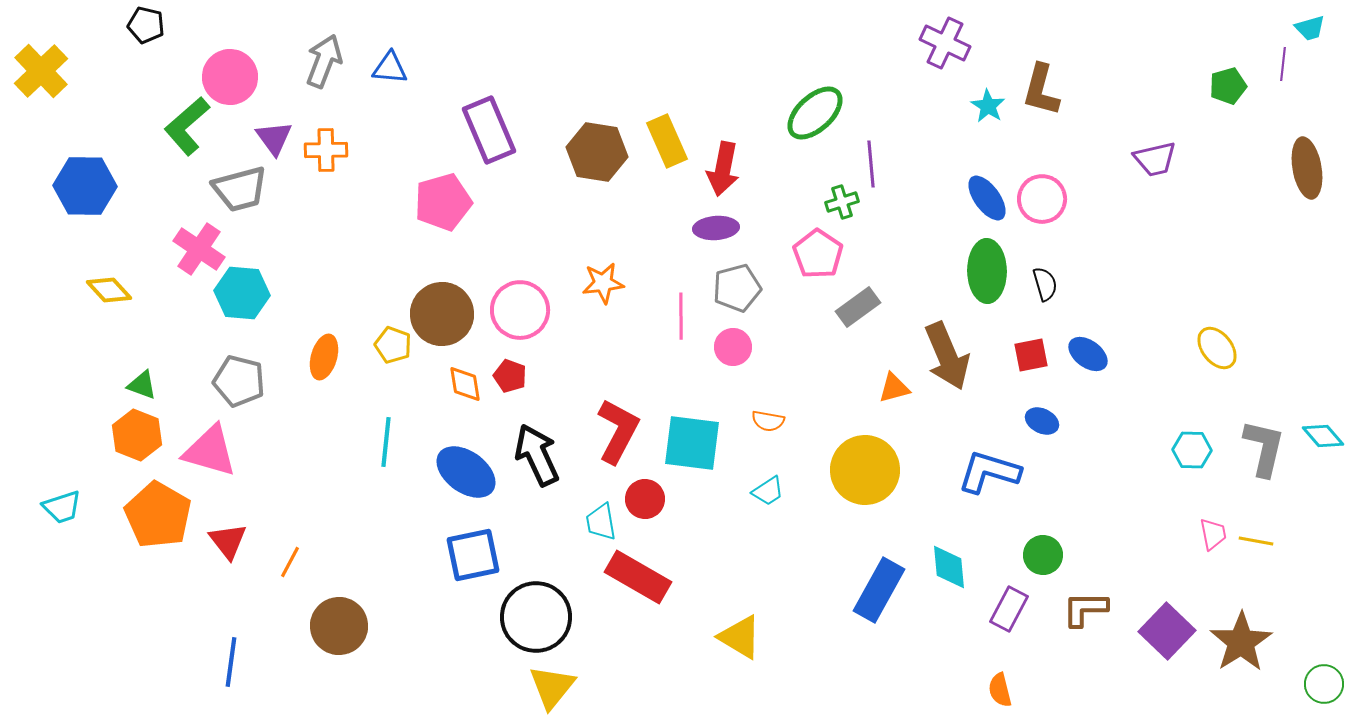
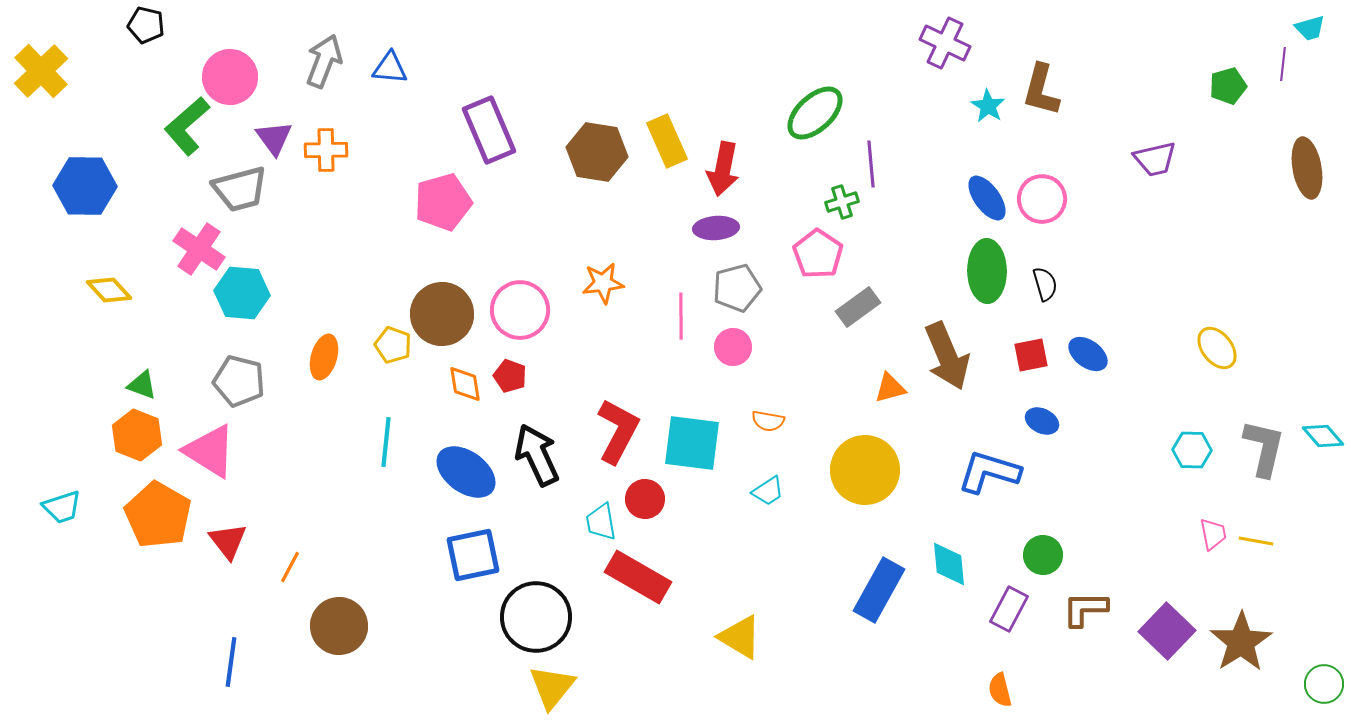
orange triangle at (894, 388): moved 4 px left
pink triangle at (210, 451): rotated 16 degrees clockwise
orange line at (290, 562): moved 5 px down
cyan diamond at (949, 567): moved 3 px up
